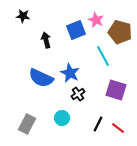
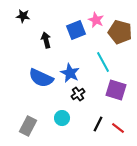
cyan line: moved 6 px down
gray rectangle: moved 1 px right, 2 px down
